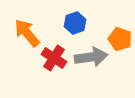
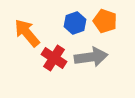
orange pentagon: moved 15 px left, 18 px up
